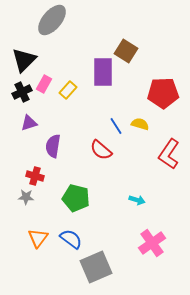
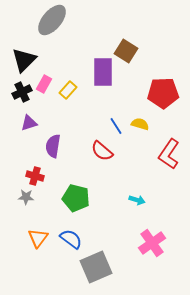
red semicircle: moved 1 px right, 1 px down
